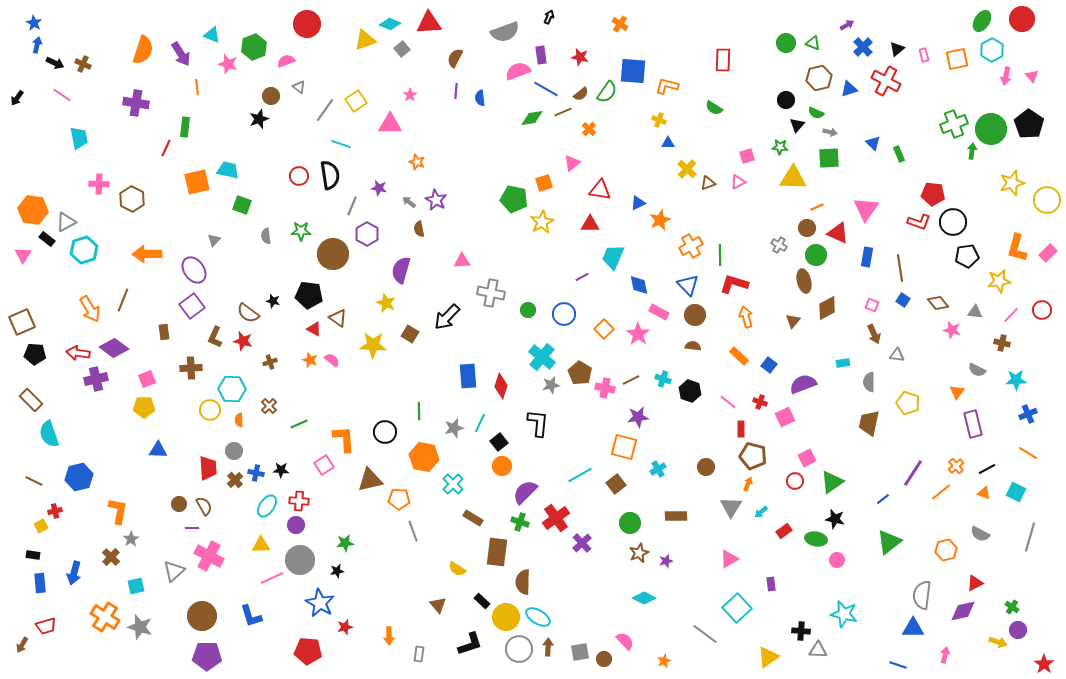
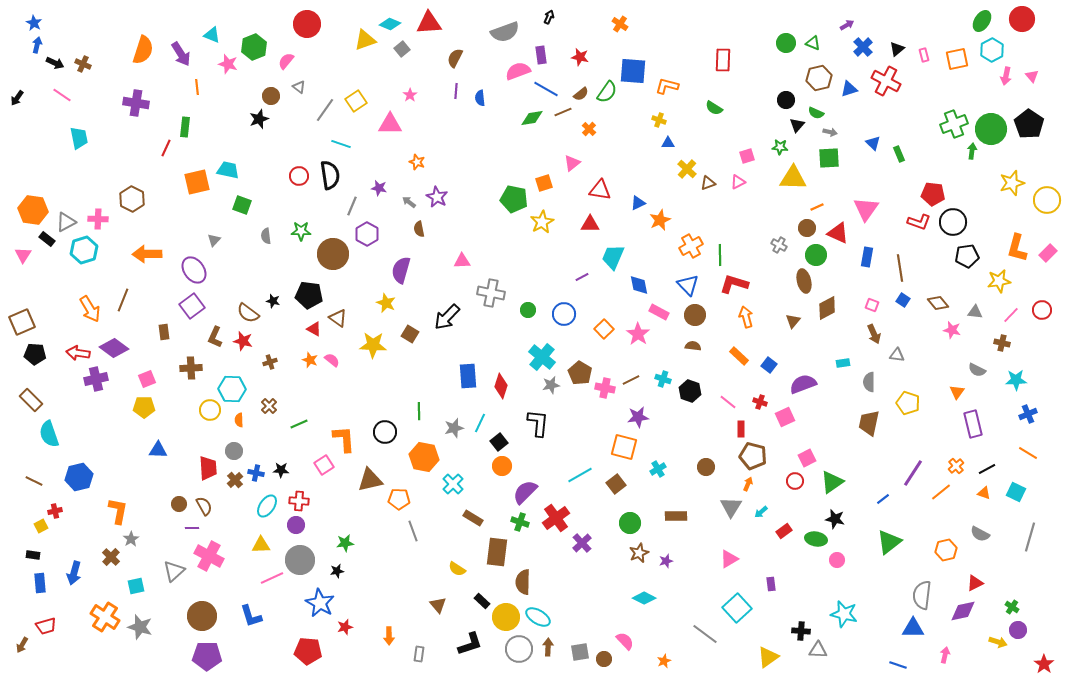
pink semicircle at (286, 61): rotated 30 degrees counterclockwise
pink cross at (99, 184): moved 1 px left, 35 px down
purple star at (436, 200): moved 1 px right, 3 px up
